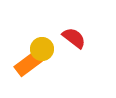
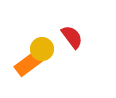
red semicircle: moved 2 px left, 1 px up; rotated 15 degrees clockwise
